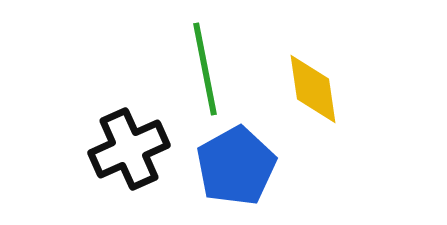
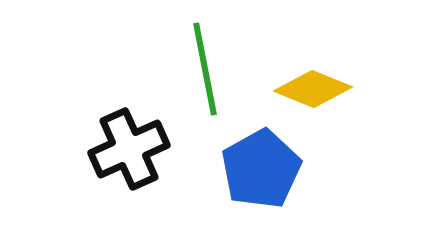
yellow diamond: rotated 60 degrees counterclockwise
blue pentagon: moved 25 px right, 3 px down
